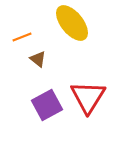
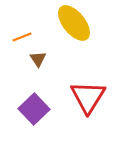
yellow ellipse: moved 2 px right
brown triangle: rotated 18 degrees clockwise
purple square: moved 13 px left, 4 px down; rotated 16 degrees counterclockwise
